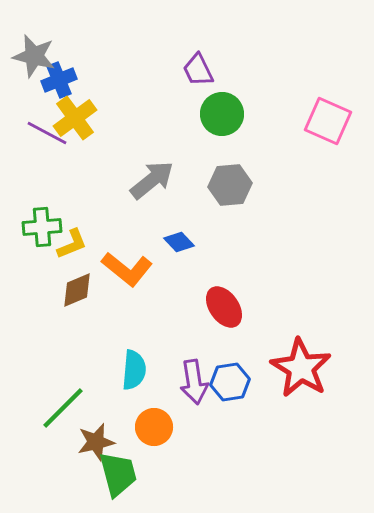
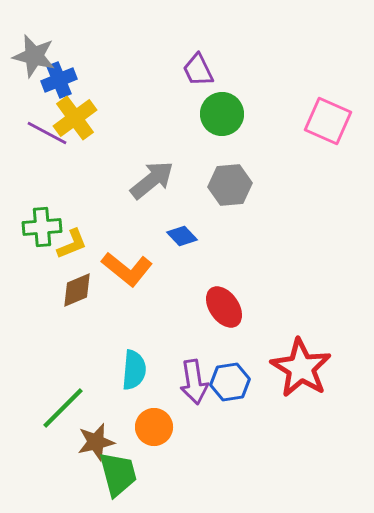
blue diamond: moved 3 px right, 6 px up
